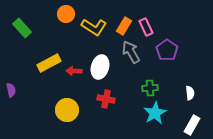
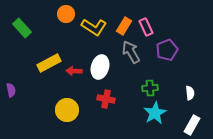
purple pentagon: rotated 15 degrees clockwise
